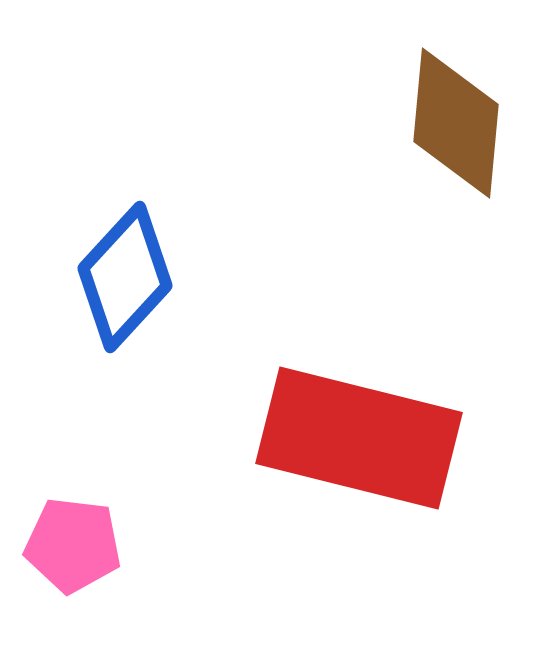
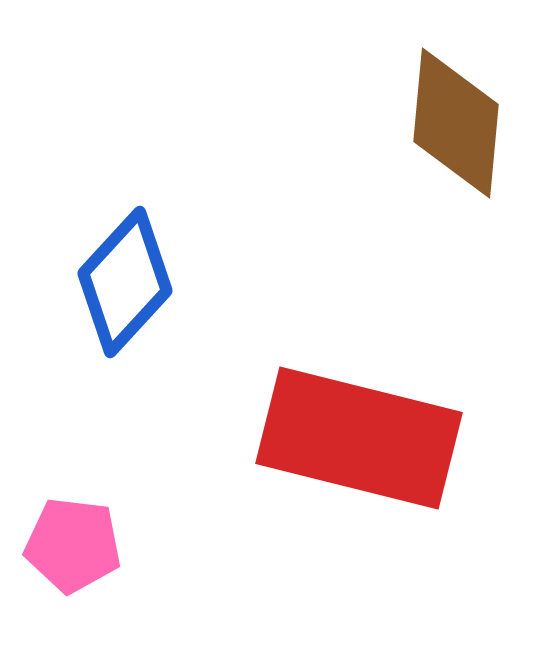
blue diamond: moved 5 px down
